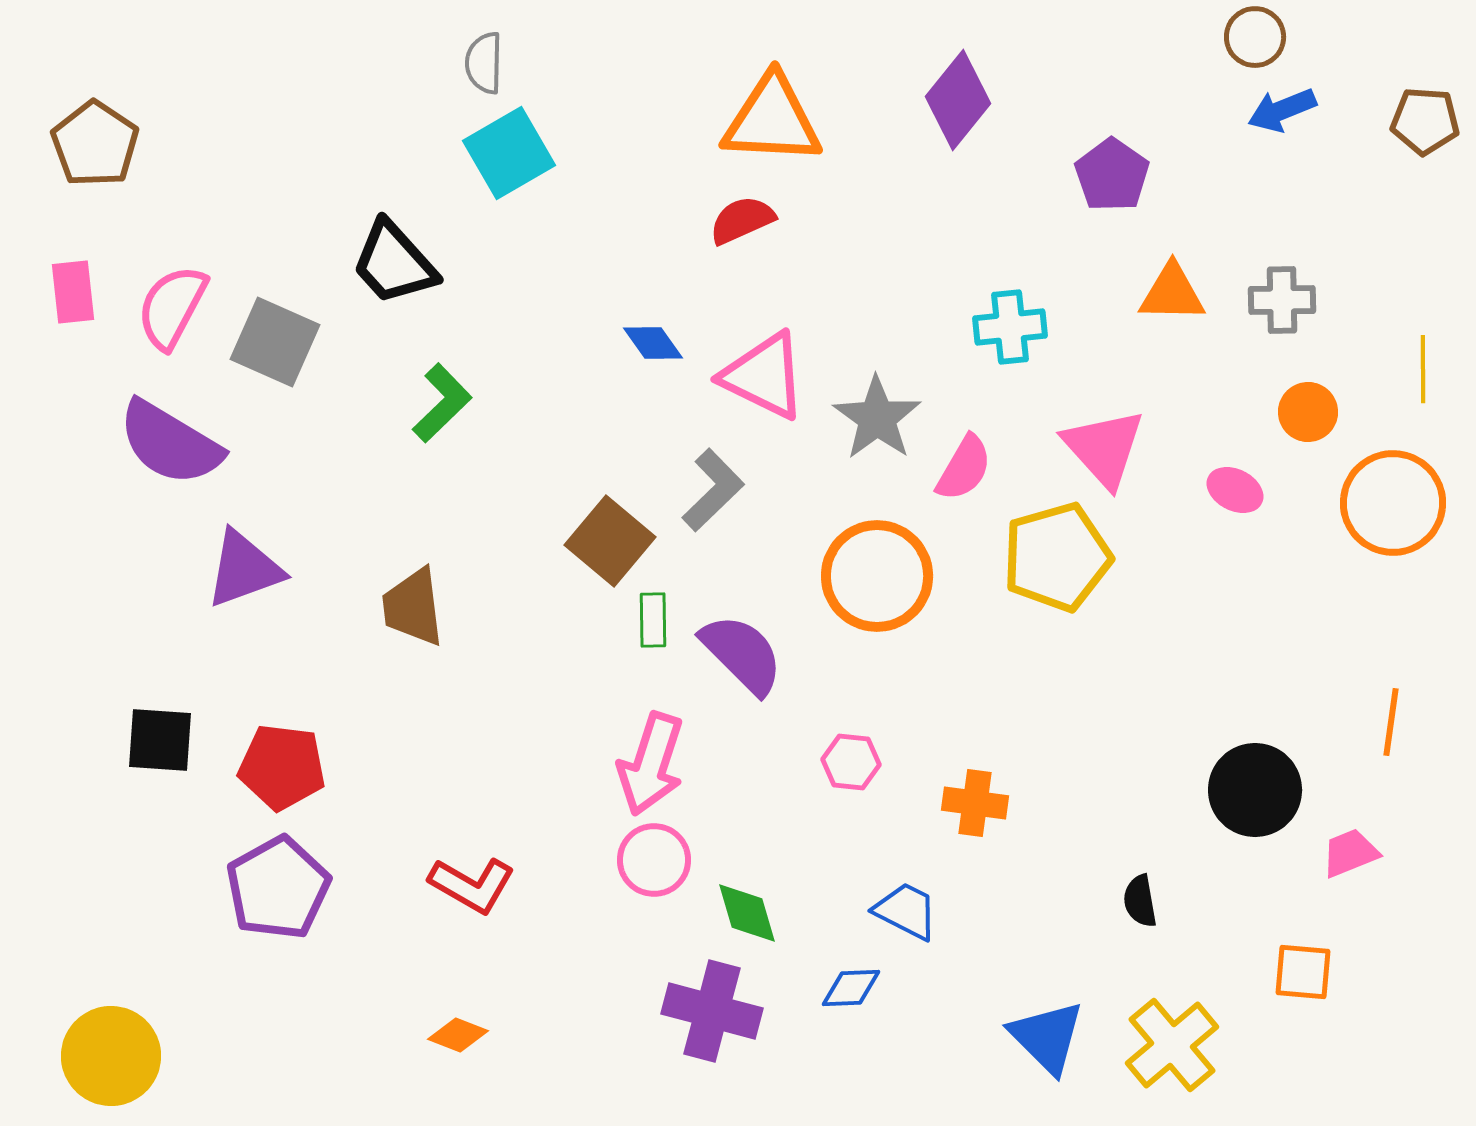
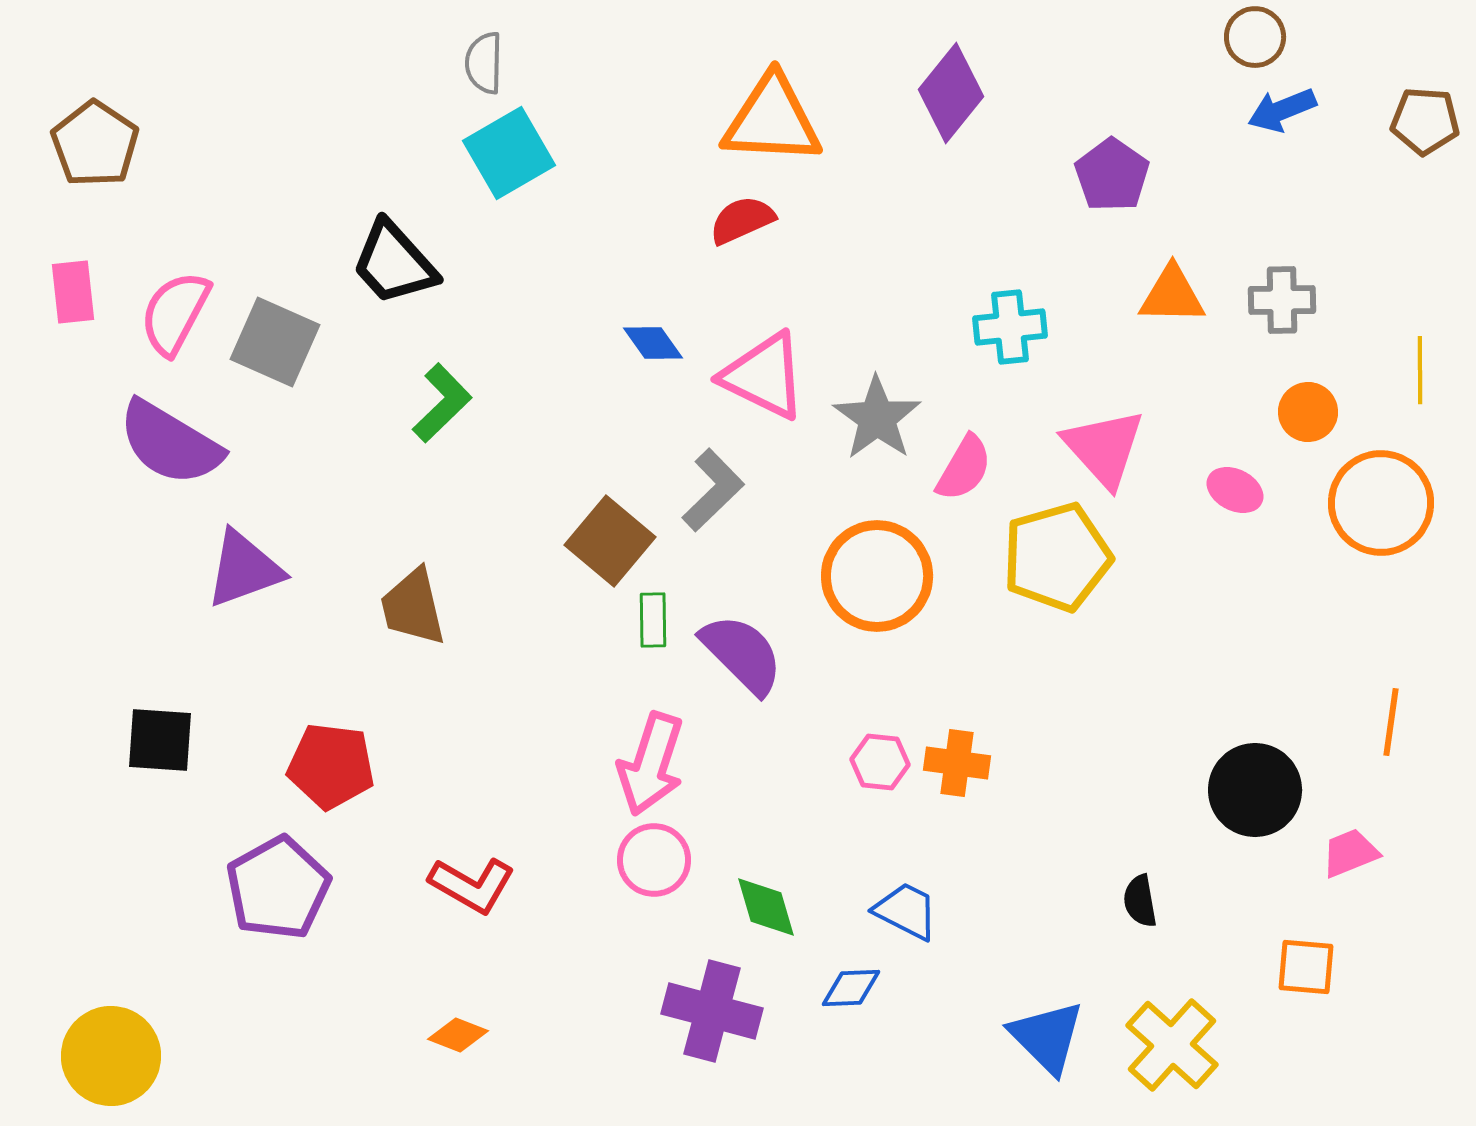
purple diamond at (958, 100): moved 7 px left, 7 px up
orange triangle at (1172, 293): moved 2 px down
pink semicircle at (172, 307): moved 3 px right, 6 px down
yellow line at (1423, 369): moved 3 px left, 1 px down
orange circle at (1393, 503): moved 12 px left
brown trapezoid at (413, 607): rotated 6 degrees counterclockwise
pink hexagon at (851, 762): moved 29 px right
red pentagon at (282, 767): moved 49 px right, 1 px up
orange cross at (975, 803): moved 18 px left, 40 px up
green diamond at (747, 913): moved 19 px right, 6 px up
orange square at (1303, 972): moved 3 px right, 5 px up
yellow cross at (1172, 1045): rotated 8 degrees counterclockwise
